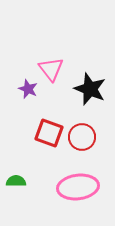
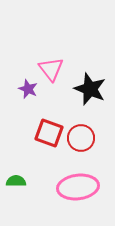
red circle: moved 1 px left, 1 px down
